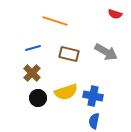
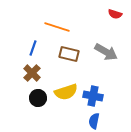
orange line: moved 2 px right, 6 px down
blue line: rotated 56 degrees counterclockwise
